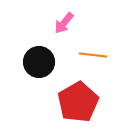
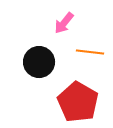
orange line: moved 3 px left, 3 px up
red pentagon: rotated 12 degrees counterclockwise
